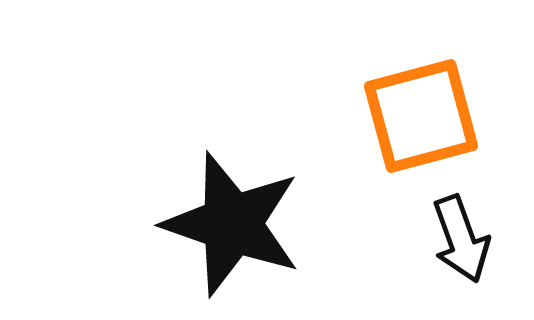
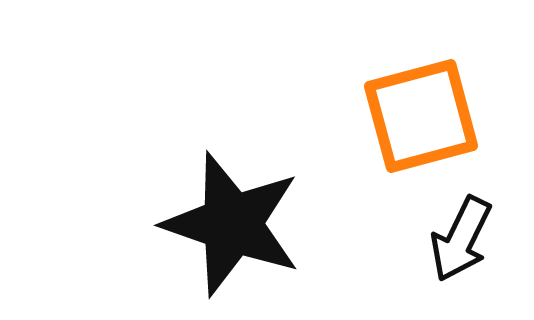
black arrow: rotated 46 degrees clockwise
